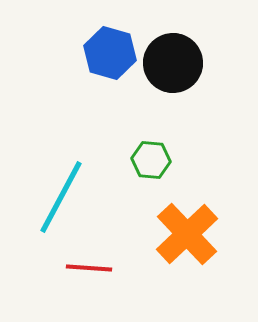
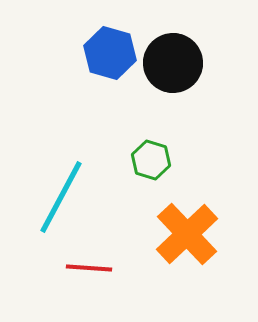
green hexagon: rotated 12 degrees clockwise
